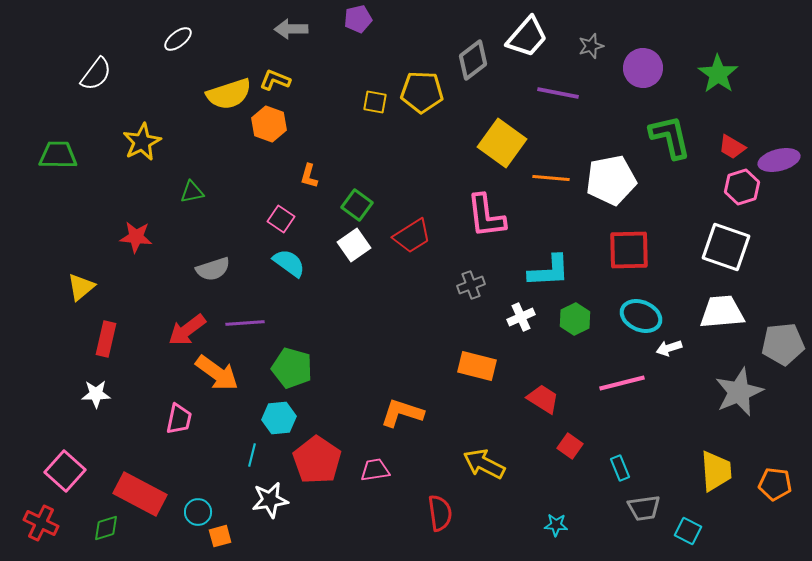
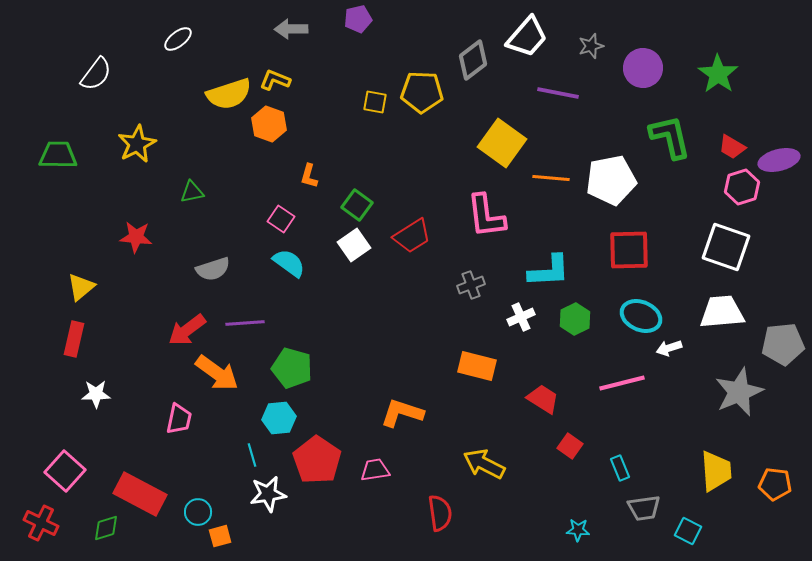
yellow star at (142, 142): moved 5 px left, 2 px down
red rectangle at (106, 339): moved 32 px left
cyan line at (252, 455): rotated 30 degrees counterclockwise
white star at (270, 500): moved 2 px left, 6 px up
cyan star at (556, 525): moved 22 px right, 5 px down
